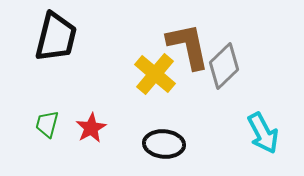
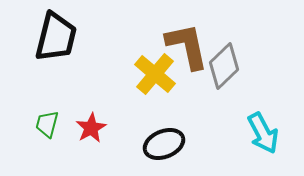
brown L-shape: moved 1 px left
black ellipse: rotated 27 degrees counterclockwise
